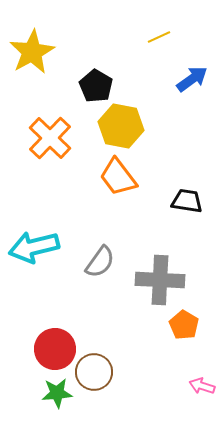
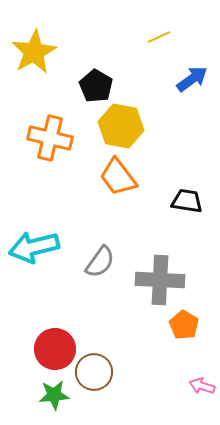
yellow star: moved 2 px right
orange cross: rotated 30 degrees counterclockwise
green star: moved 3 px left, 2 px down
